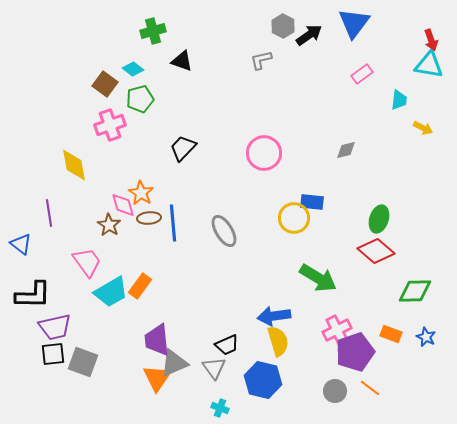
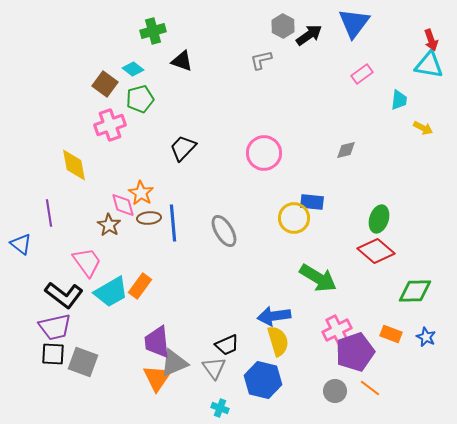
black L-shape at (33, 295): moved 31 px right; rotated 36 degrees clockwise
purple trapezoid at (157, 340): moved 2 px down
black square at (53, 354): rotated 10 degrees clockwise
